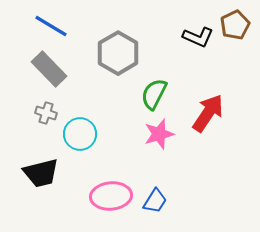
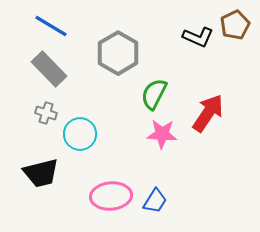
pink star: moved 3 px right; rotated 20 degrees clockwise
